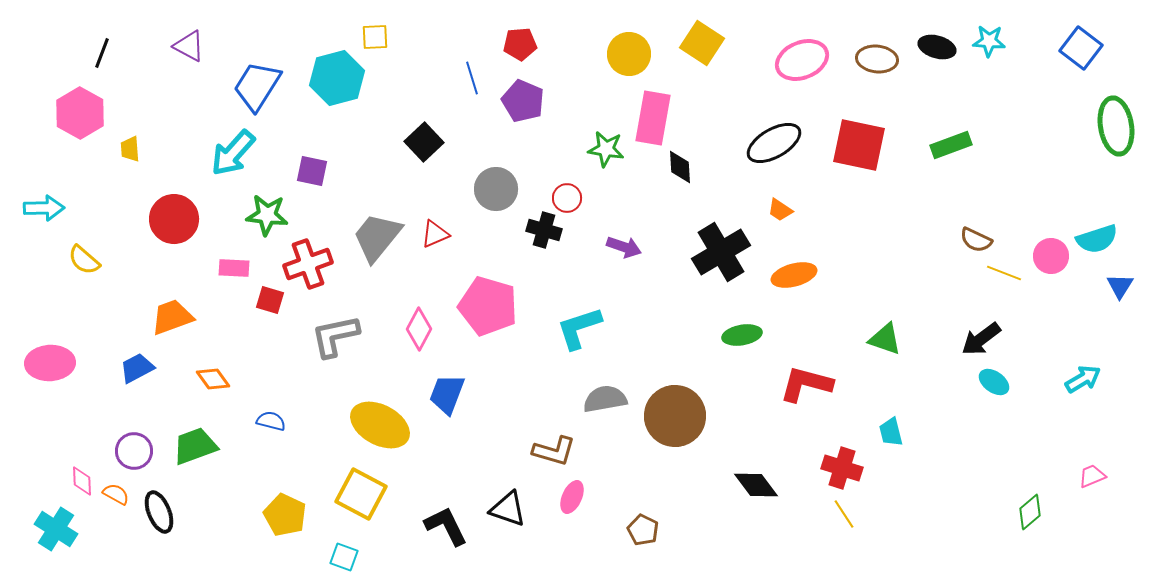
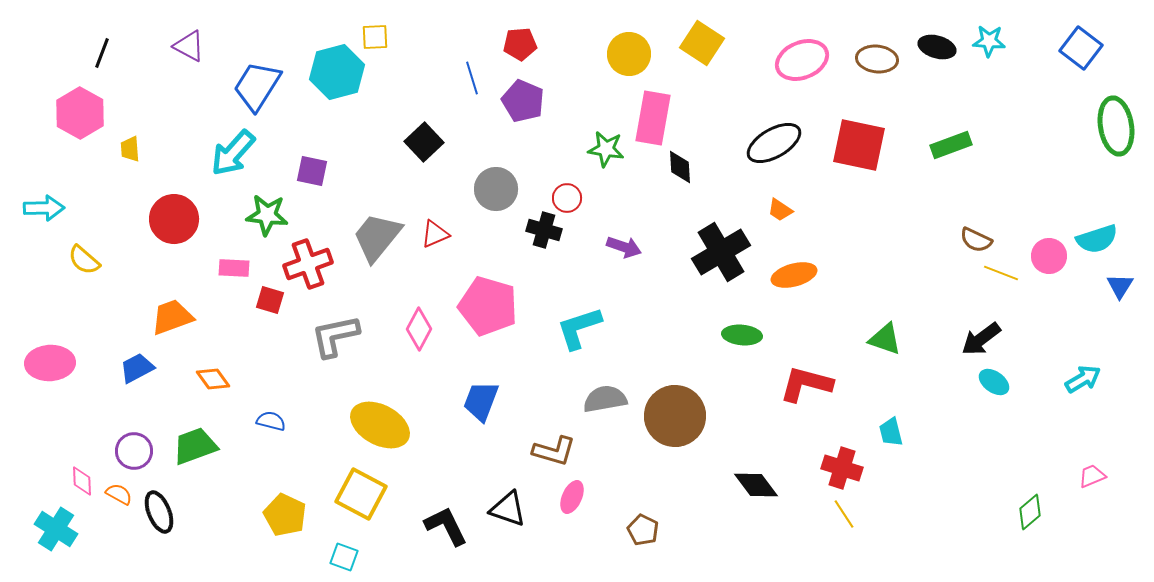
cyan hexagon at (337, 78): moved 6 px up
pink circle at (1051, 256): moved 2 px left
yellow line at (1004, 273): moved 3 px left
green ellipse at (742, 335): rotated 15 degrees clockwise
blue trapezoid at (447, 394): moved 34 px right, 7 px down
orange semicircle at (116, 494): moved 3 px right
